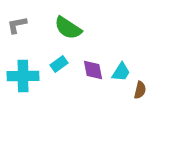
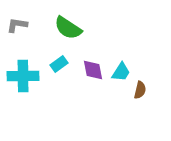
gray L-shape: rotated 20 degrees clockwise
